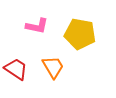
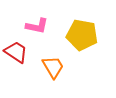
yellow pentagon: moved 2 px right, 1 px down
red trapezoid: moved 17 px up
